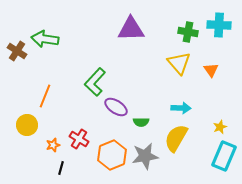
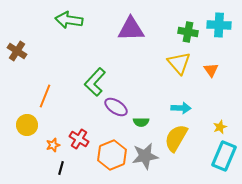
green arrow: moved 24 px right, 19 px up
